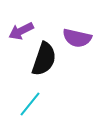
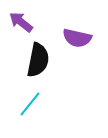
purple arrow: moved 9 px up; rotated 65 degrees clockwise
black semicircle: moved 6 px left, 1 px down; rotated 8 degrees counterclockwise
